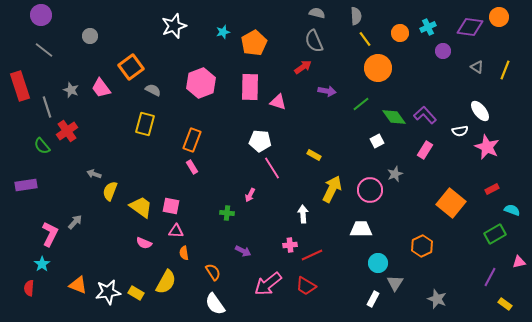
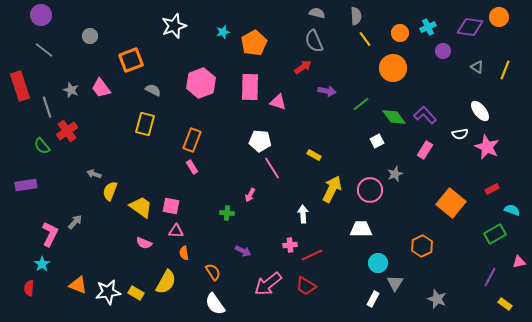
orange square at (131, 67): moved 7 px up; rotated 15 degrees clockwise
orange circle at (378, 68): moved 15 px right
white semicircle at (460, 131): moved 3 px down
